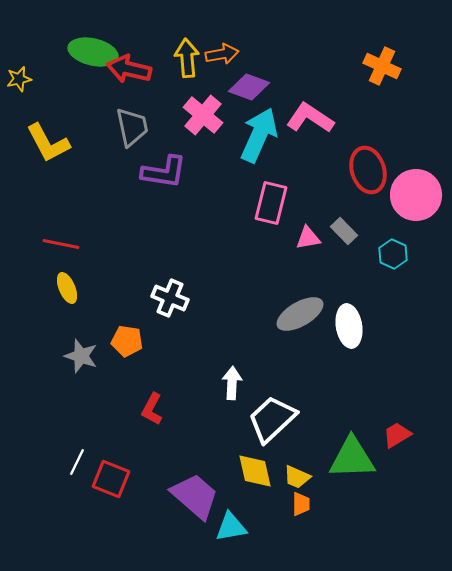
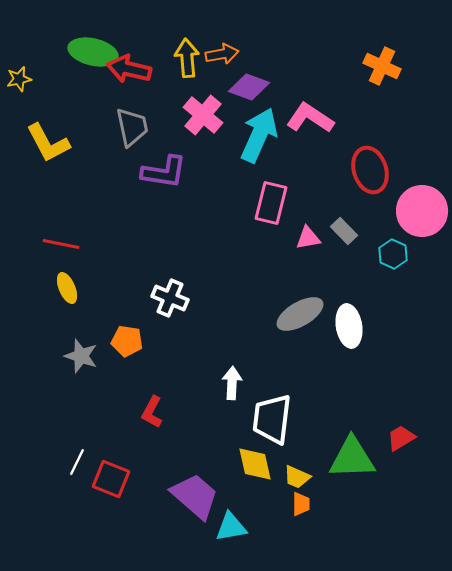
red ellipse: moved 2 px right
pink circle: moved 6 px right, 16 px down
red L-shape: moved 3 px down
white trapezoid: rotated 40 degrees counterclockwise
red trapezoid: moved 4 px right, 3 px down
yellow diamond: moved 7 px up
